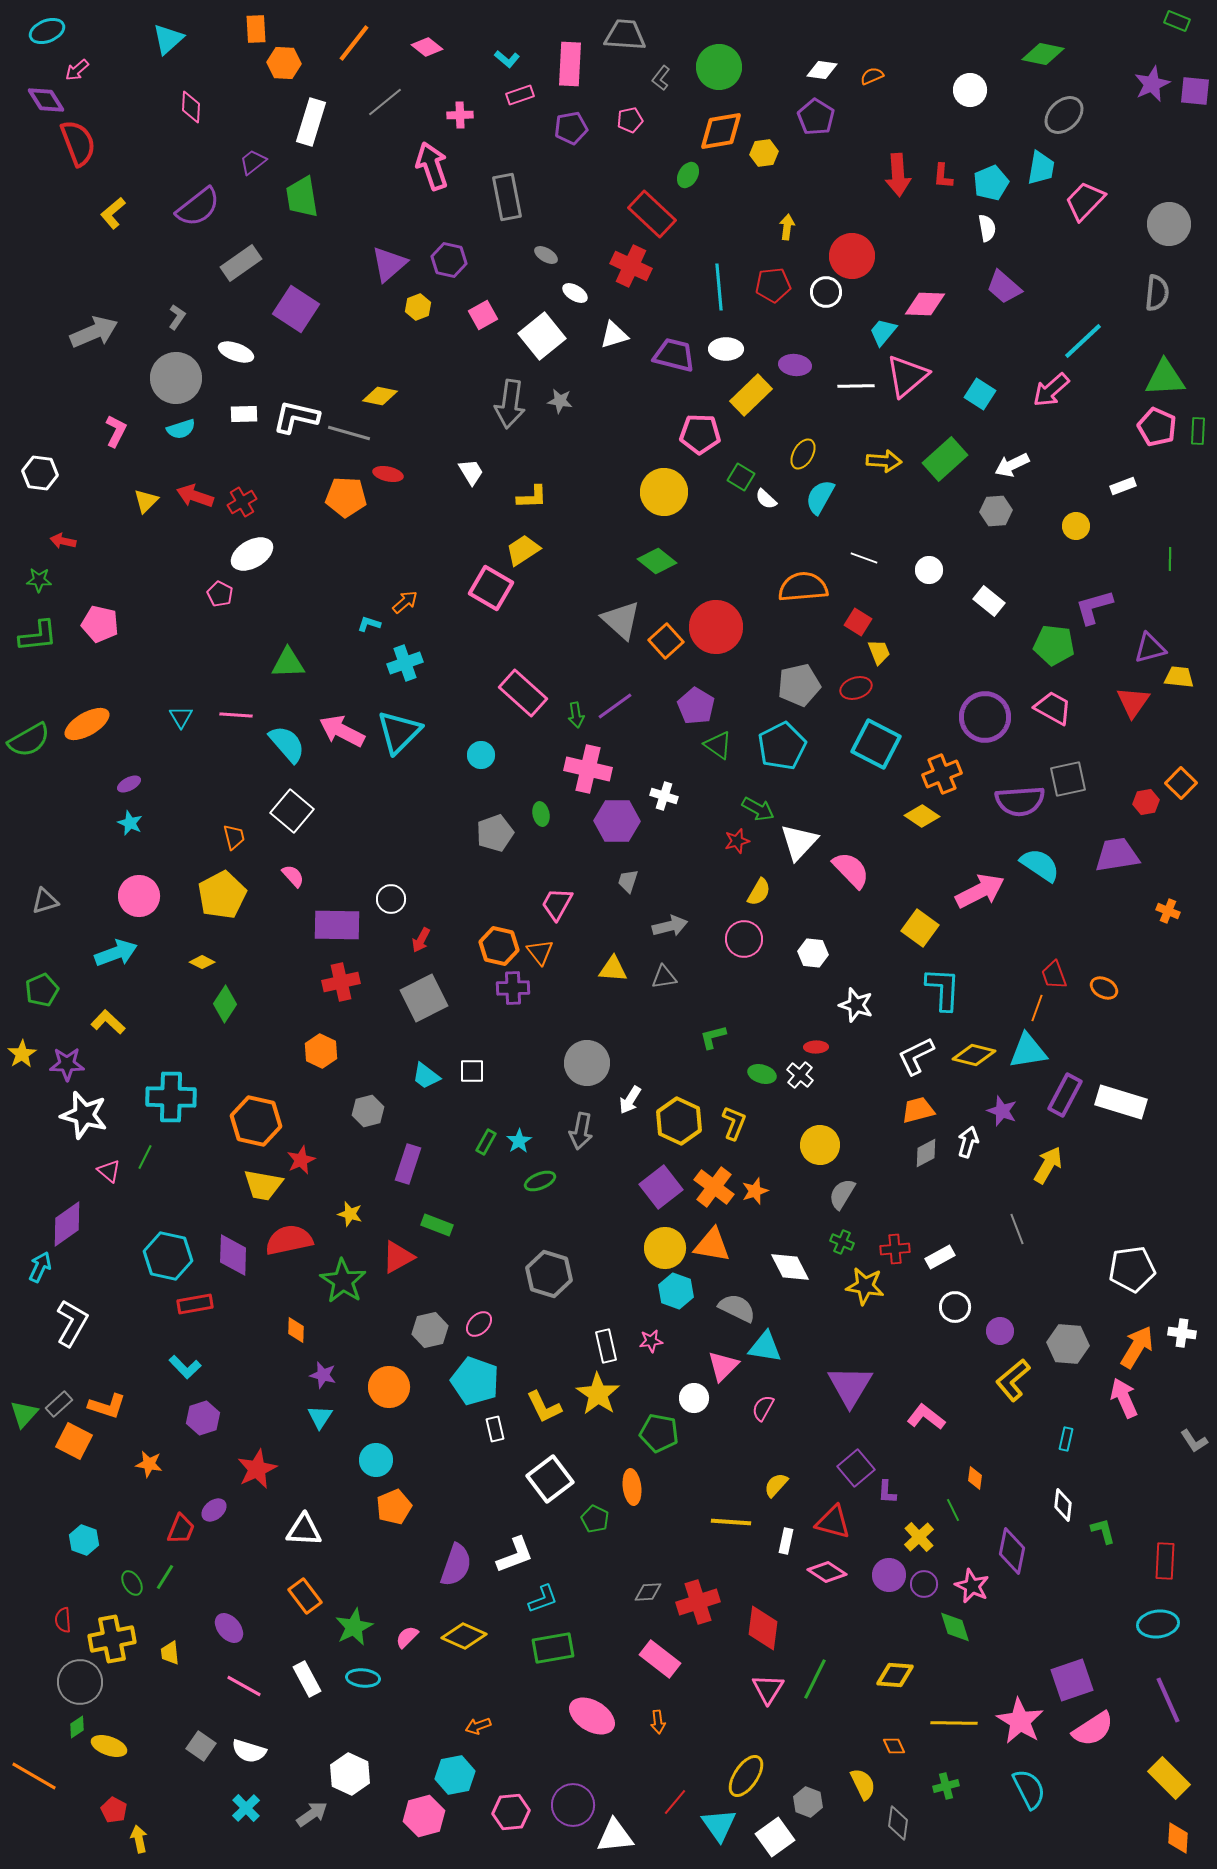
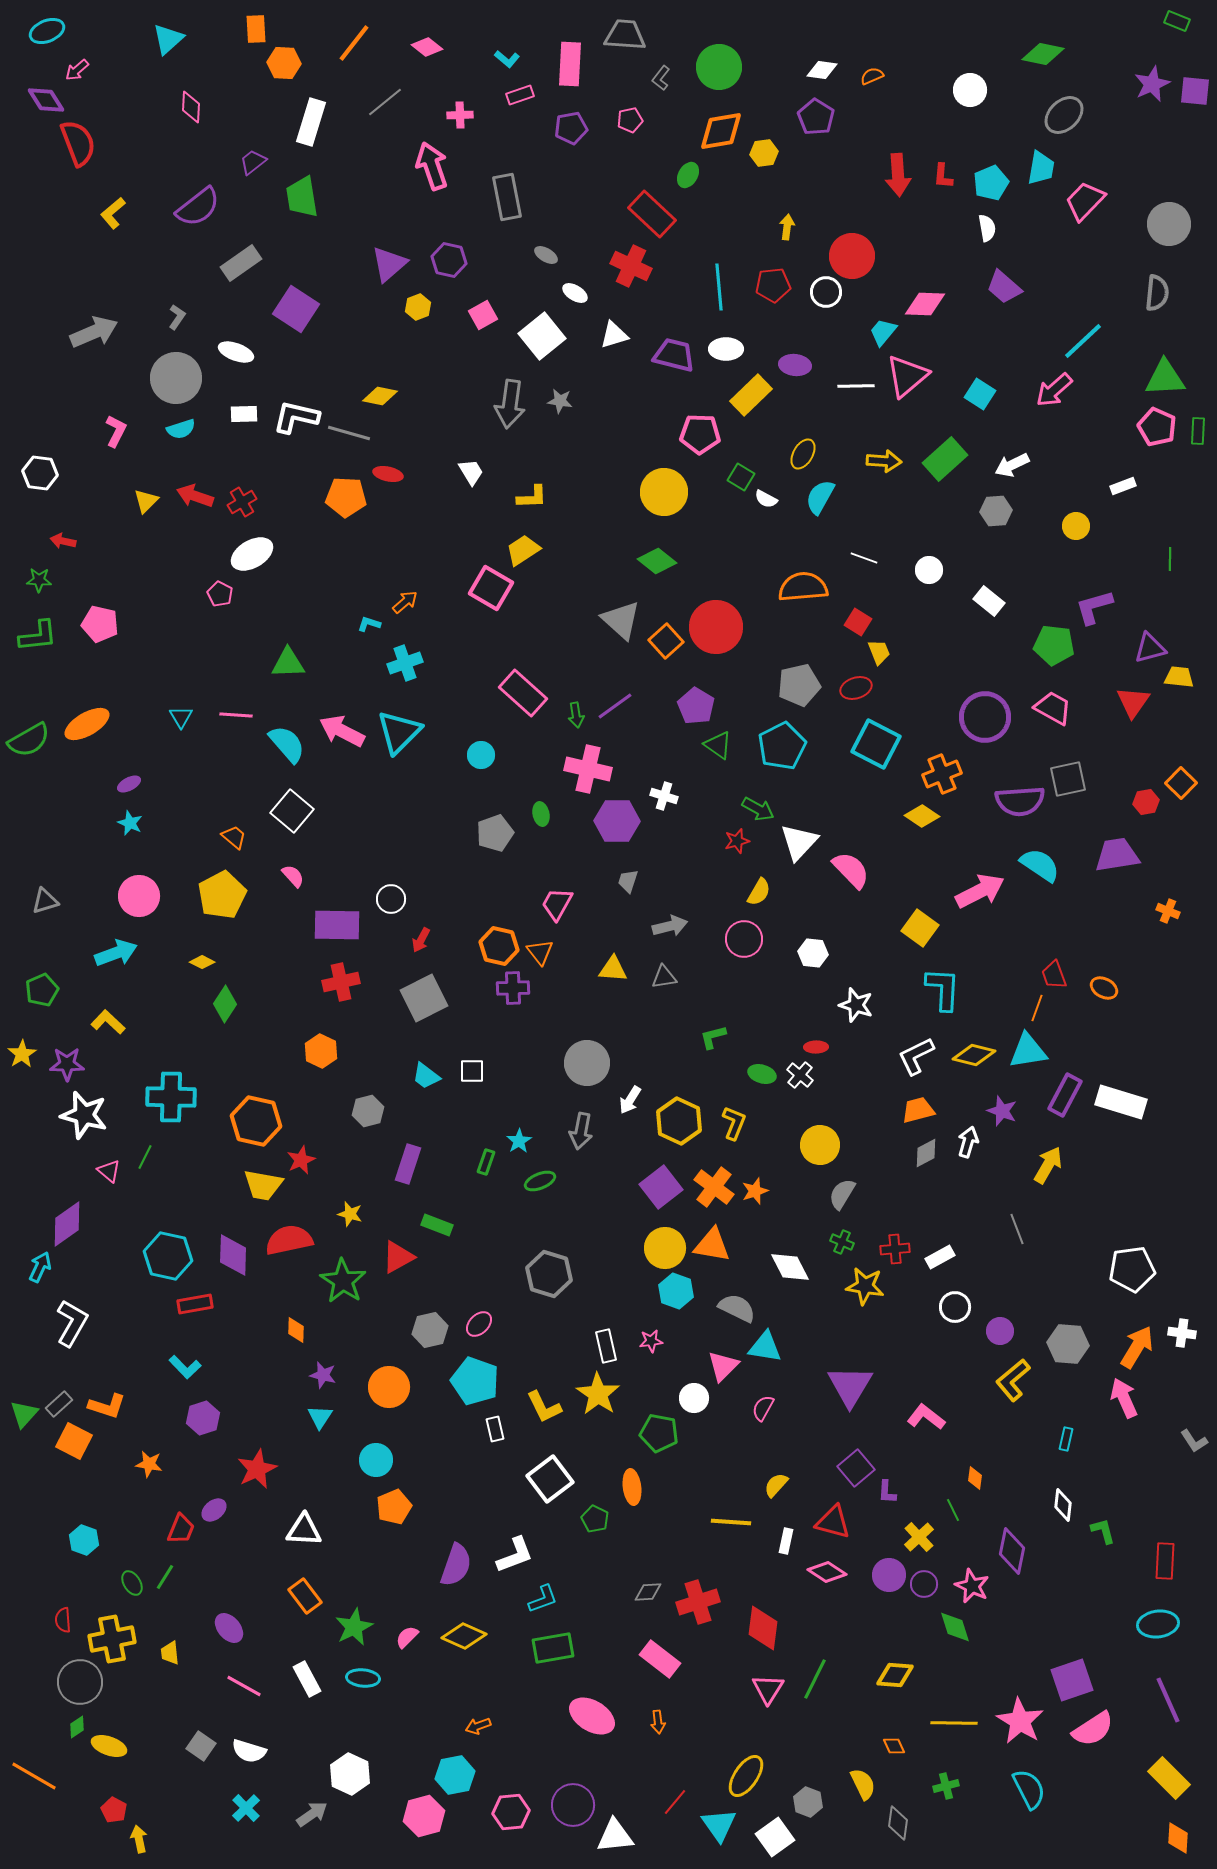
pink arrow at (1051, 390): moved 3 px right
white semicircle at (766, 499): rotated 15 degrees counterclockwise
orange trapezoid at (234, 837): rotated 36 degrees counterclockwise
green rectangle at (486, 1142): moved 20 px down; rotated 10 degrees counterclockwise
